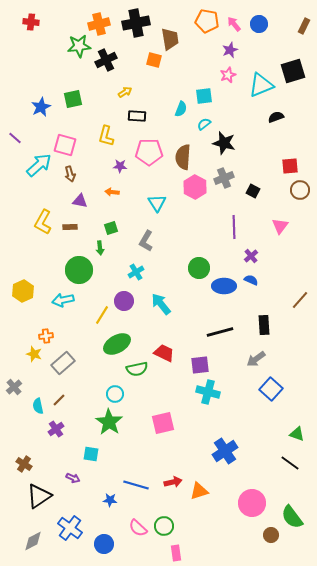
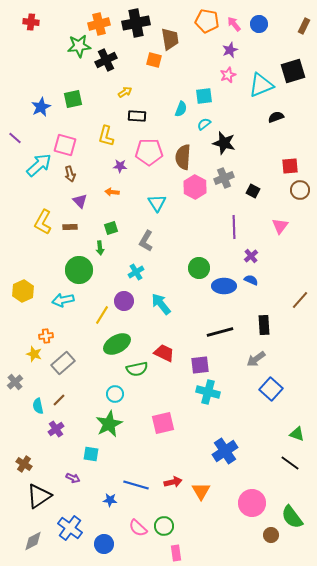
purple triangle at (80, 201): rotated 35 degrees clockwise
gray cross at (14, 387): moved 1 px right, 5 px up
green star at (109, 422): moved 2 px down; rotated 12 degrees clockwise
orange triangle at (199, 491): moved 2 px right; rotated 42 degrees counterclockwise
